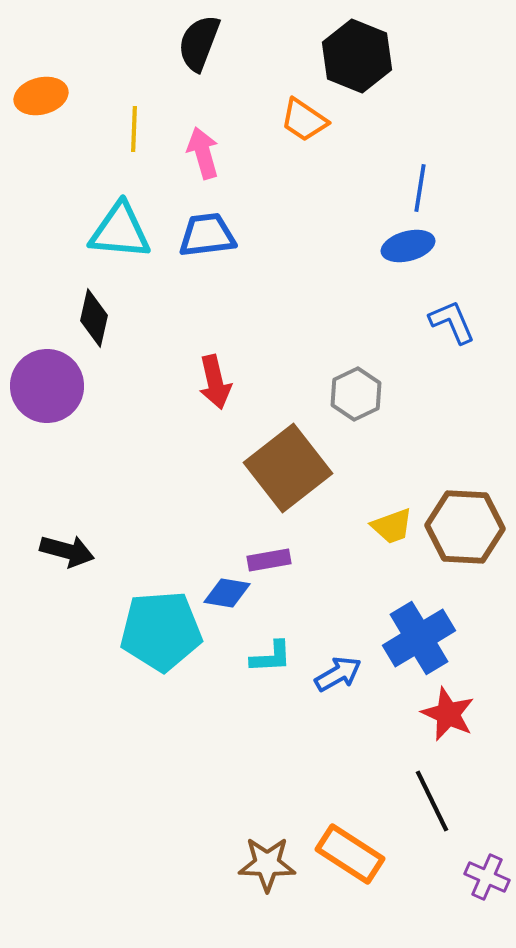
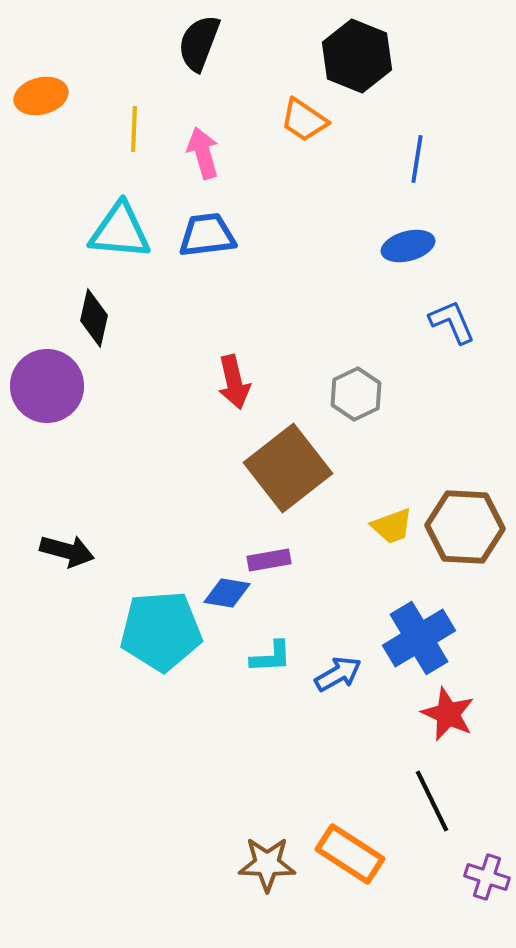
blue line: moved 3 px left, 29 px up
red arrow: moved 19 px right
purple cross: rotated 6 degrees counterclockwise
